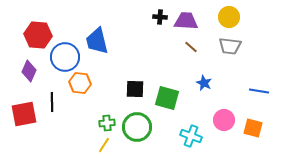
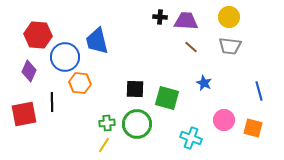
blue line: rotated 66 degrees clockwise
green circle: moved 3 px up
cyan cross: moved 2 px down
